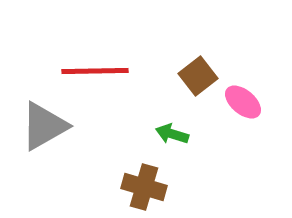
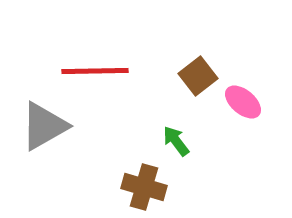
green arrow: moved 4 px right, 7 px down; rotated 36 degrees clockwise
